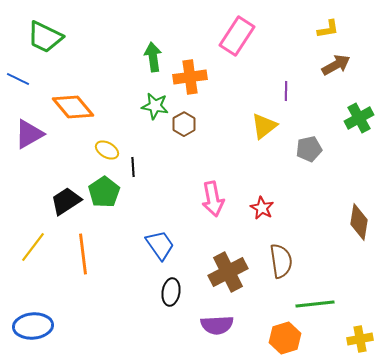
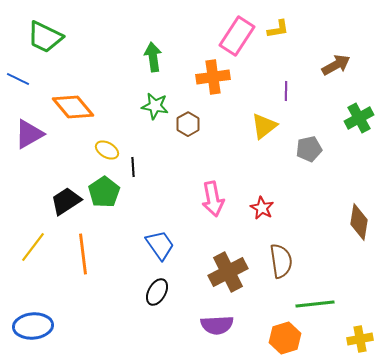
yellow L-shape: moved 50 px left
orange cross: moved 23 px right
brown hexagon: moved 4 px right
black ellipse: moved 14 px left; rotated 20 degrees clockwise
